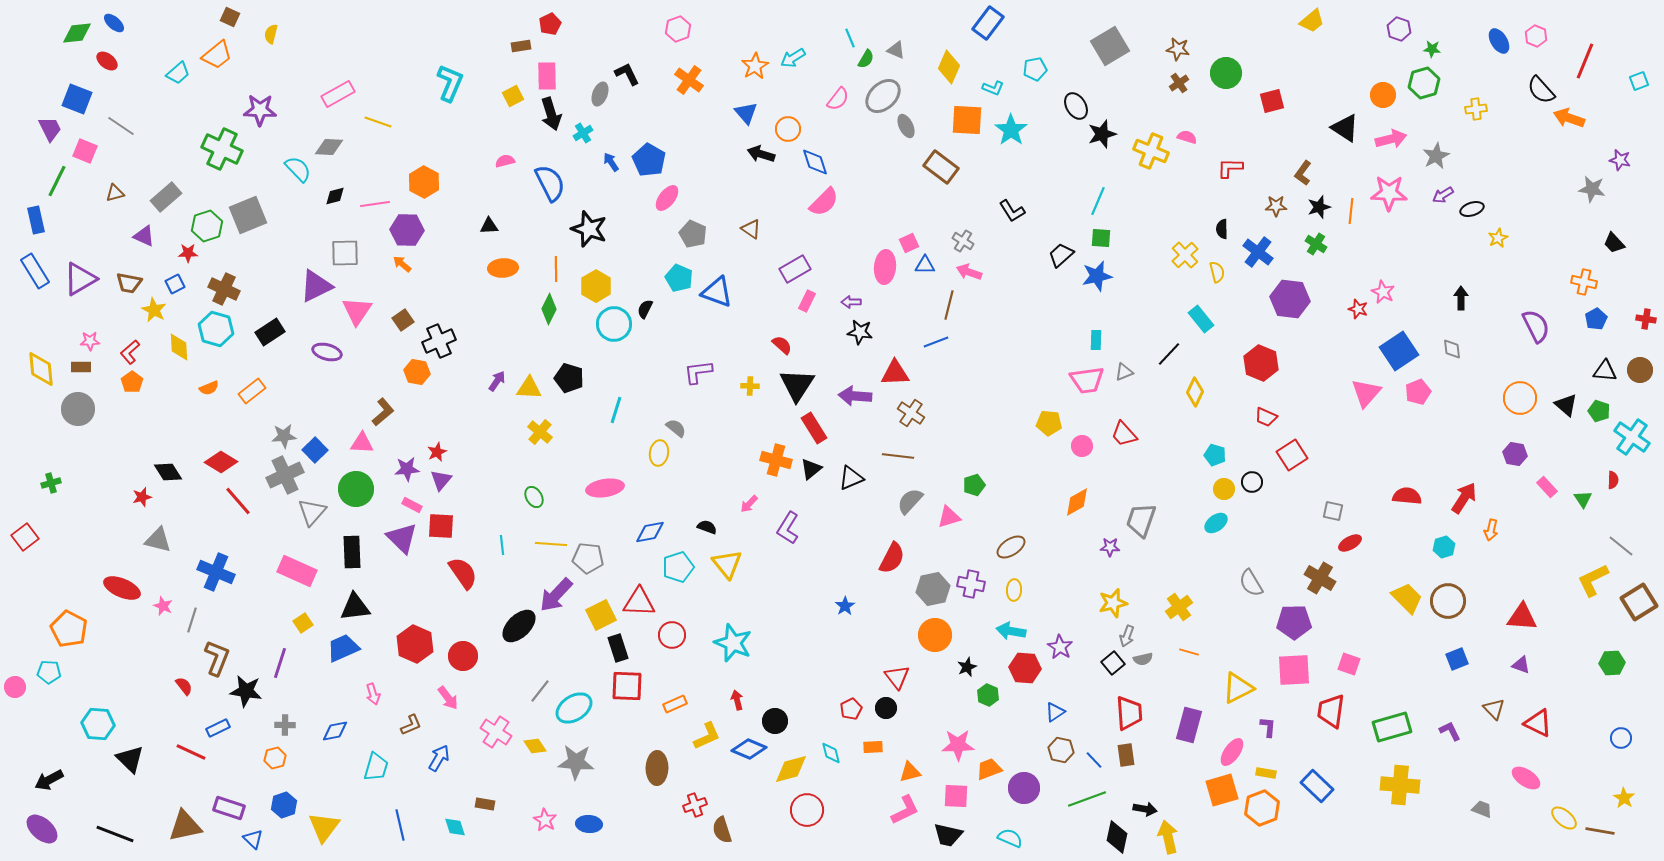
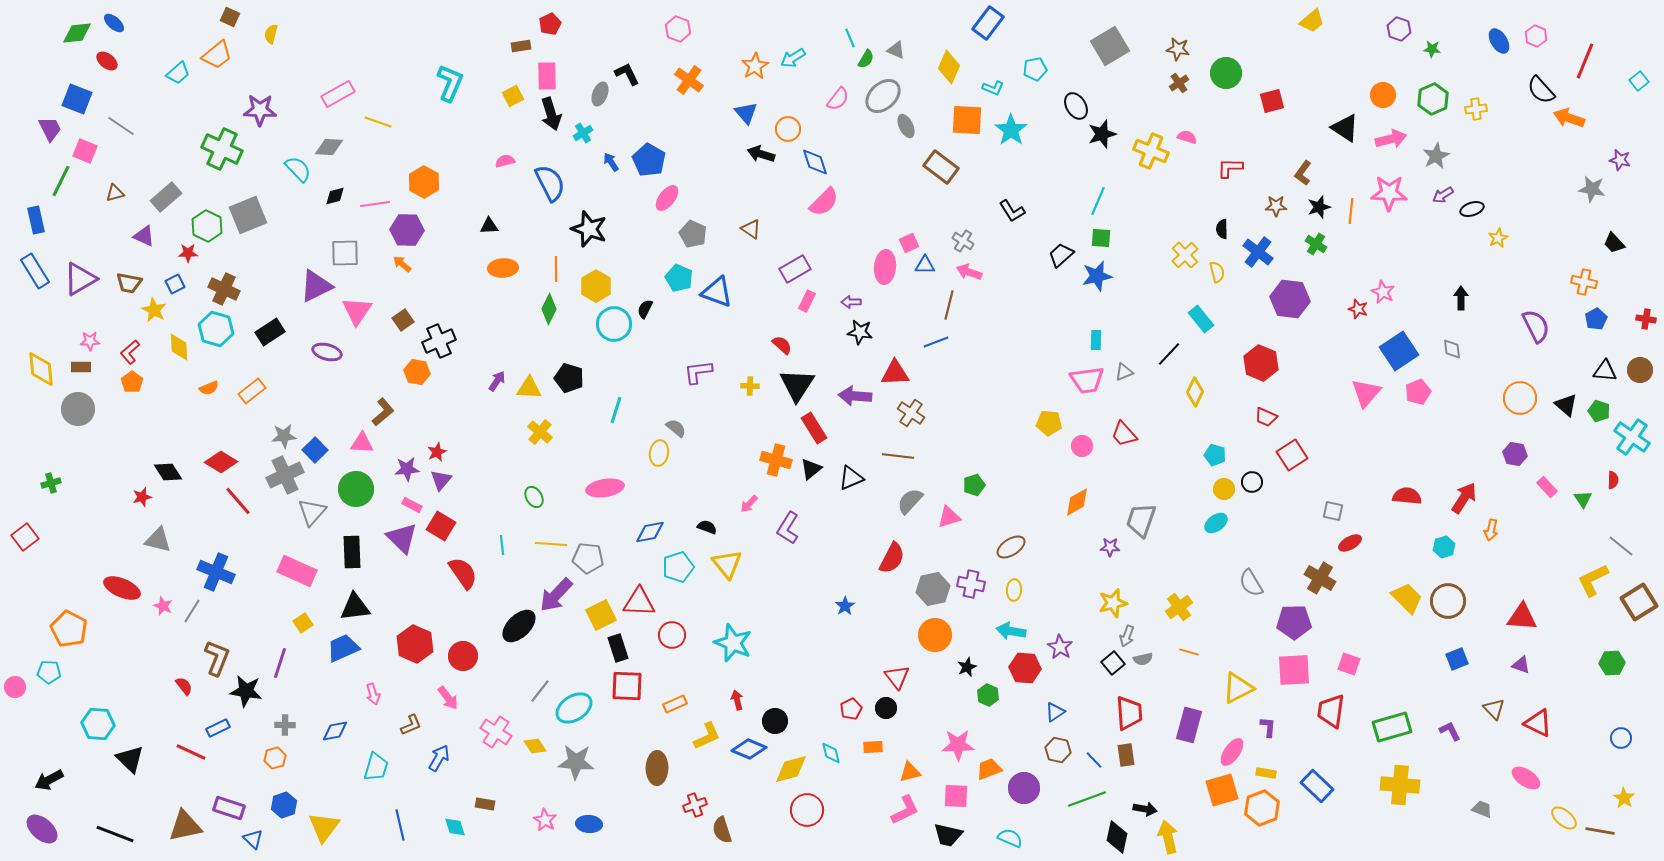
pink hexagon at (678, 29): rotated 20 degrees counterclockwise
cyan square at (1639, 81): rotated 18 degrees counterclockwise
green hexagon at (1424, 83): moved 9 px right, 16 px down; rotated 8 degrees counterclockwise
green line at (57, 181): moved 4 px right
green hexagon at (207, 226): rotated 16 degrees counterclockwise
red square at (441, 526): rotated 28 degrees clockwise
gray line at (192, 620): moved 9 px up; rotated 15 degrees clockwise
brown hexagon at (1061, 750): moved 3 px left
